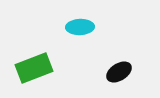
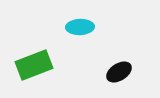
green rectangle: moved 3 px up
